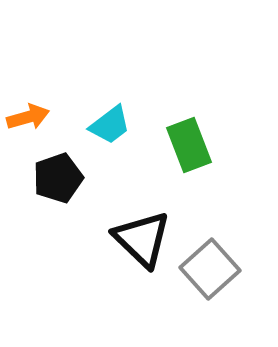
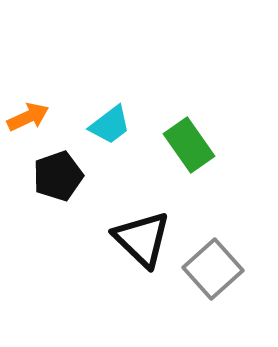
orange arrow: rotated 9 degrees counterclockwise
green rectangle: rotated 14 degrees counterclockwise
black pentagon: moved 2 px up
gray square: moved 3 px right
